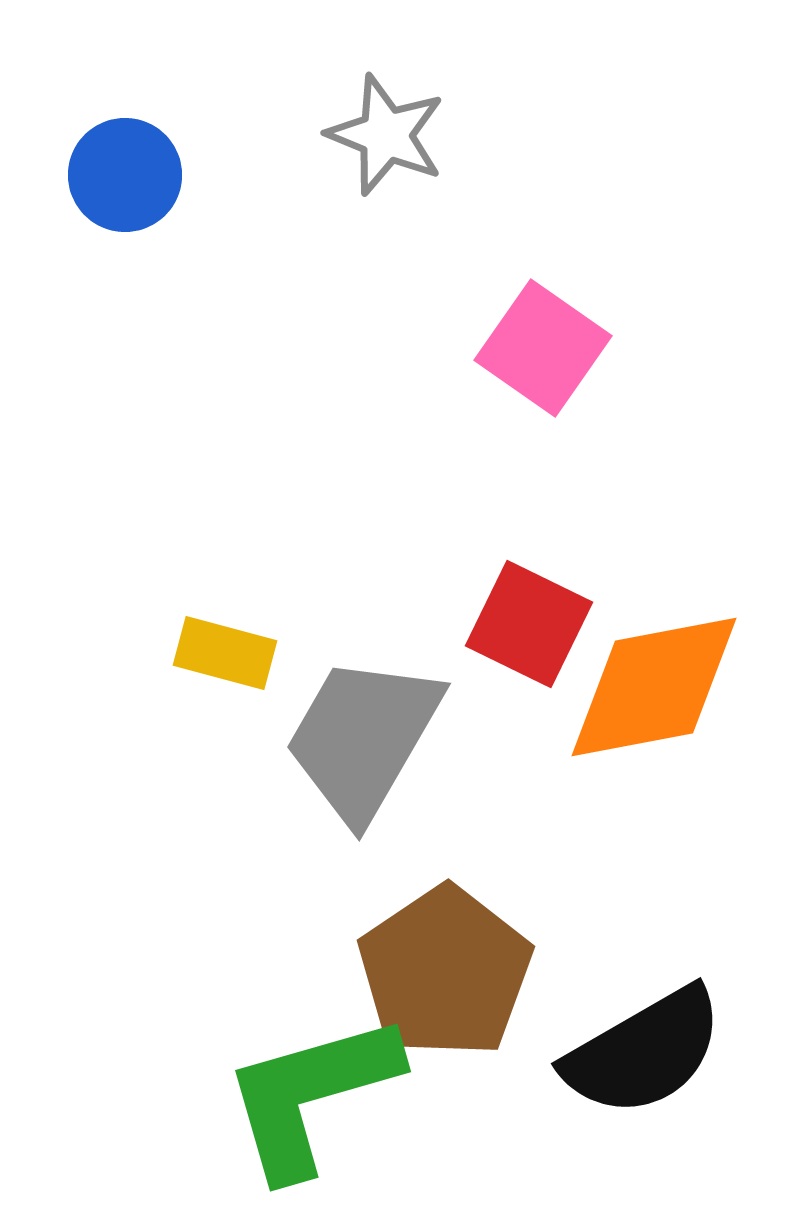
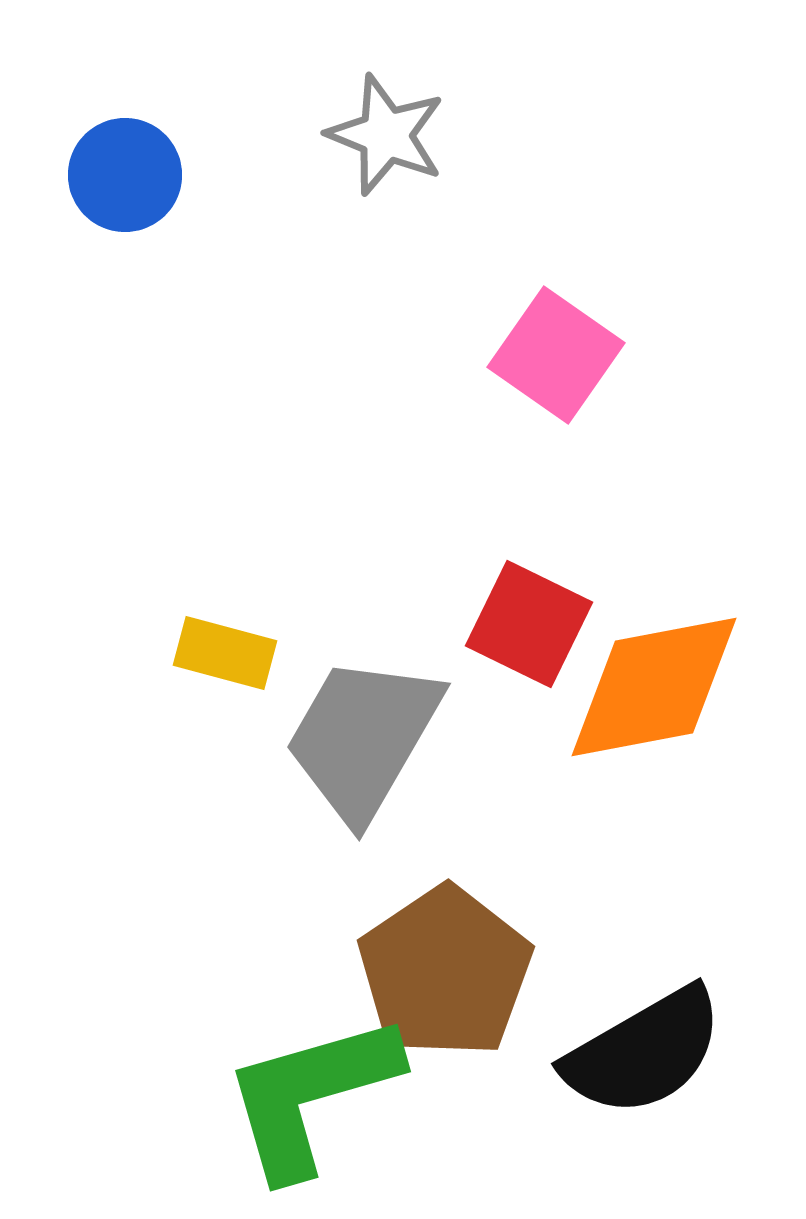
pink square: moved 13 px right, 7 px down
